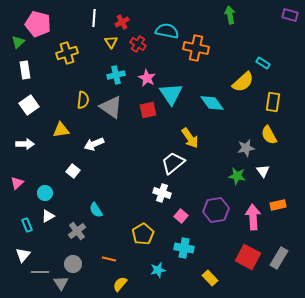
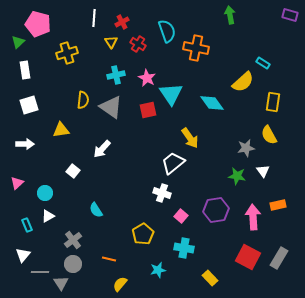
cyan semicircle at (167, 31): rotated 60 degrees clockwise
white square at (29, 105): rotated 18 degrees clockwise
white arrow at (94, 144): moved 8 px right, 5 px down; rotated 24 degrees counterclockwise
gray cross at (77, 231): moved 4 px left, 9 px down
